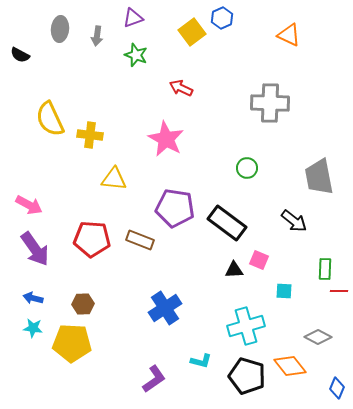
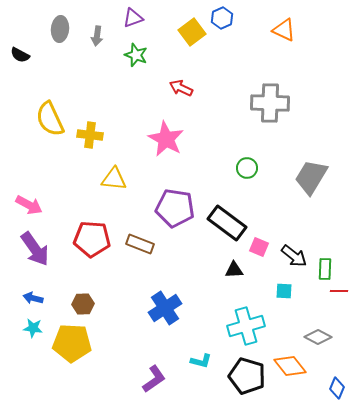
orange triangle: moved 5 px left, 5 px up
gray trapezoid: moved 8 px left; rotated 42 degrees clockwise
black arrow: moved 35 px down
brown rectangle: moved 4 px down
pink square: moved 13 px up
